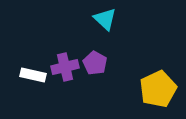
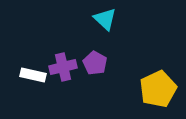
purple cross: moved 2 px left
